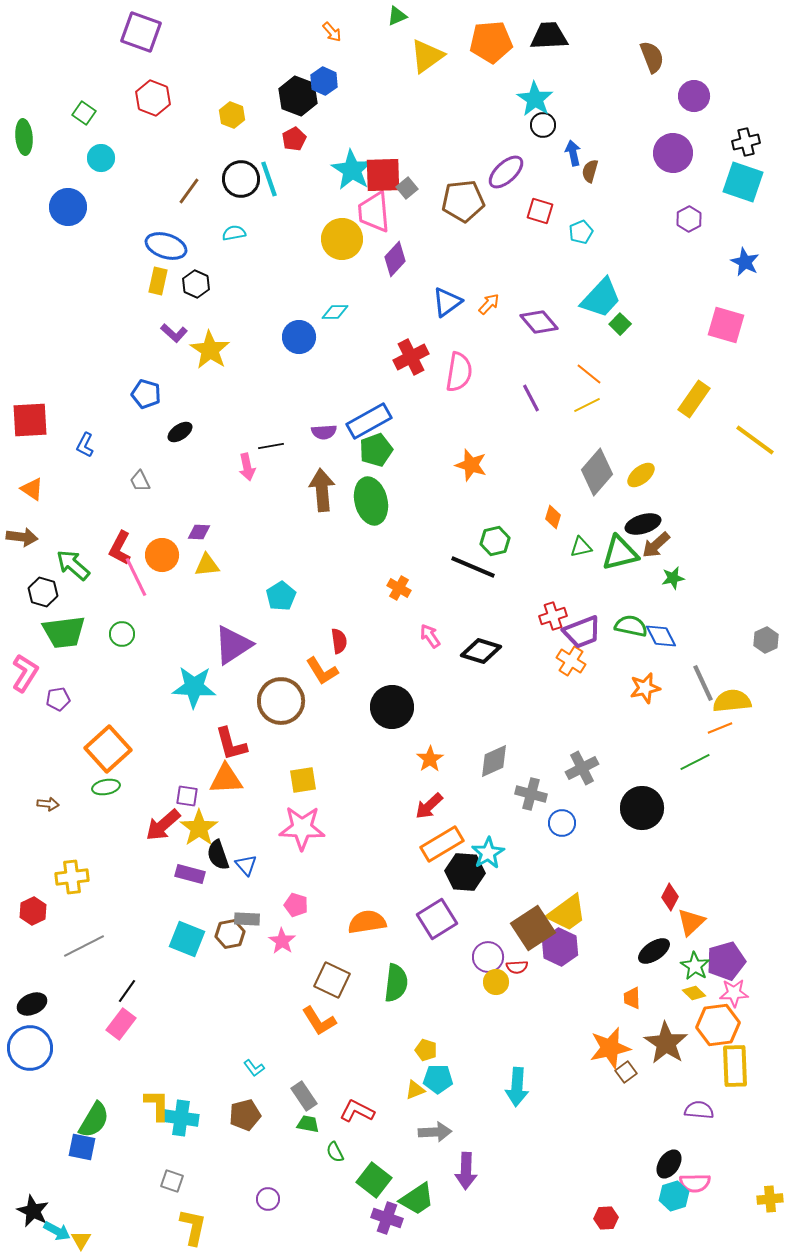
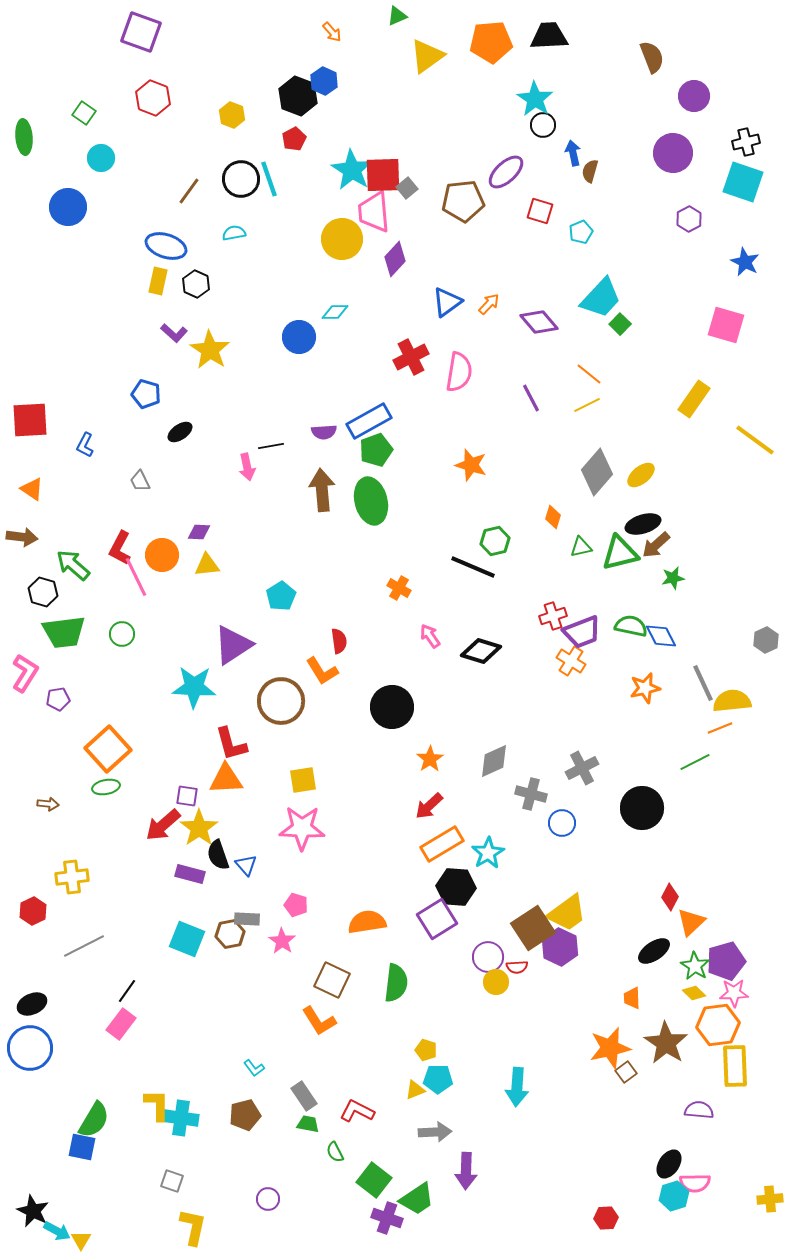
black hexagon at (465, 872): moved 9 px left, 15 px down
